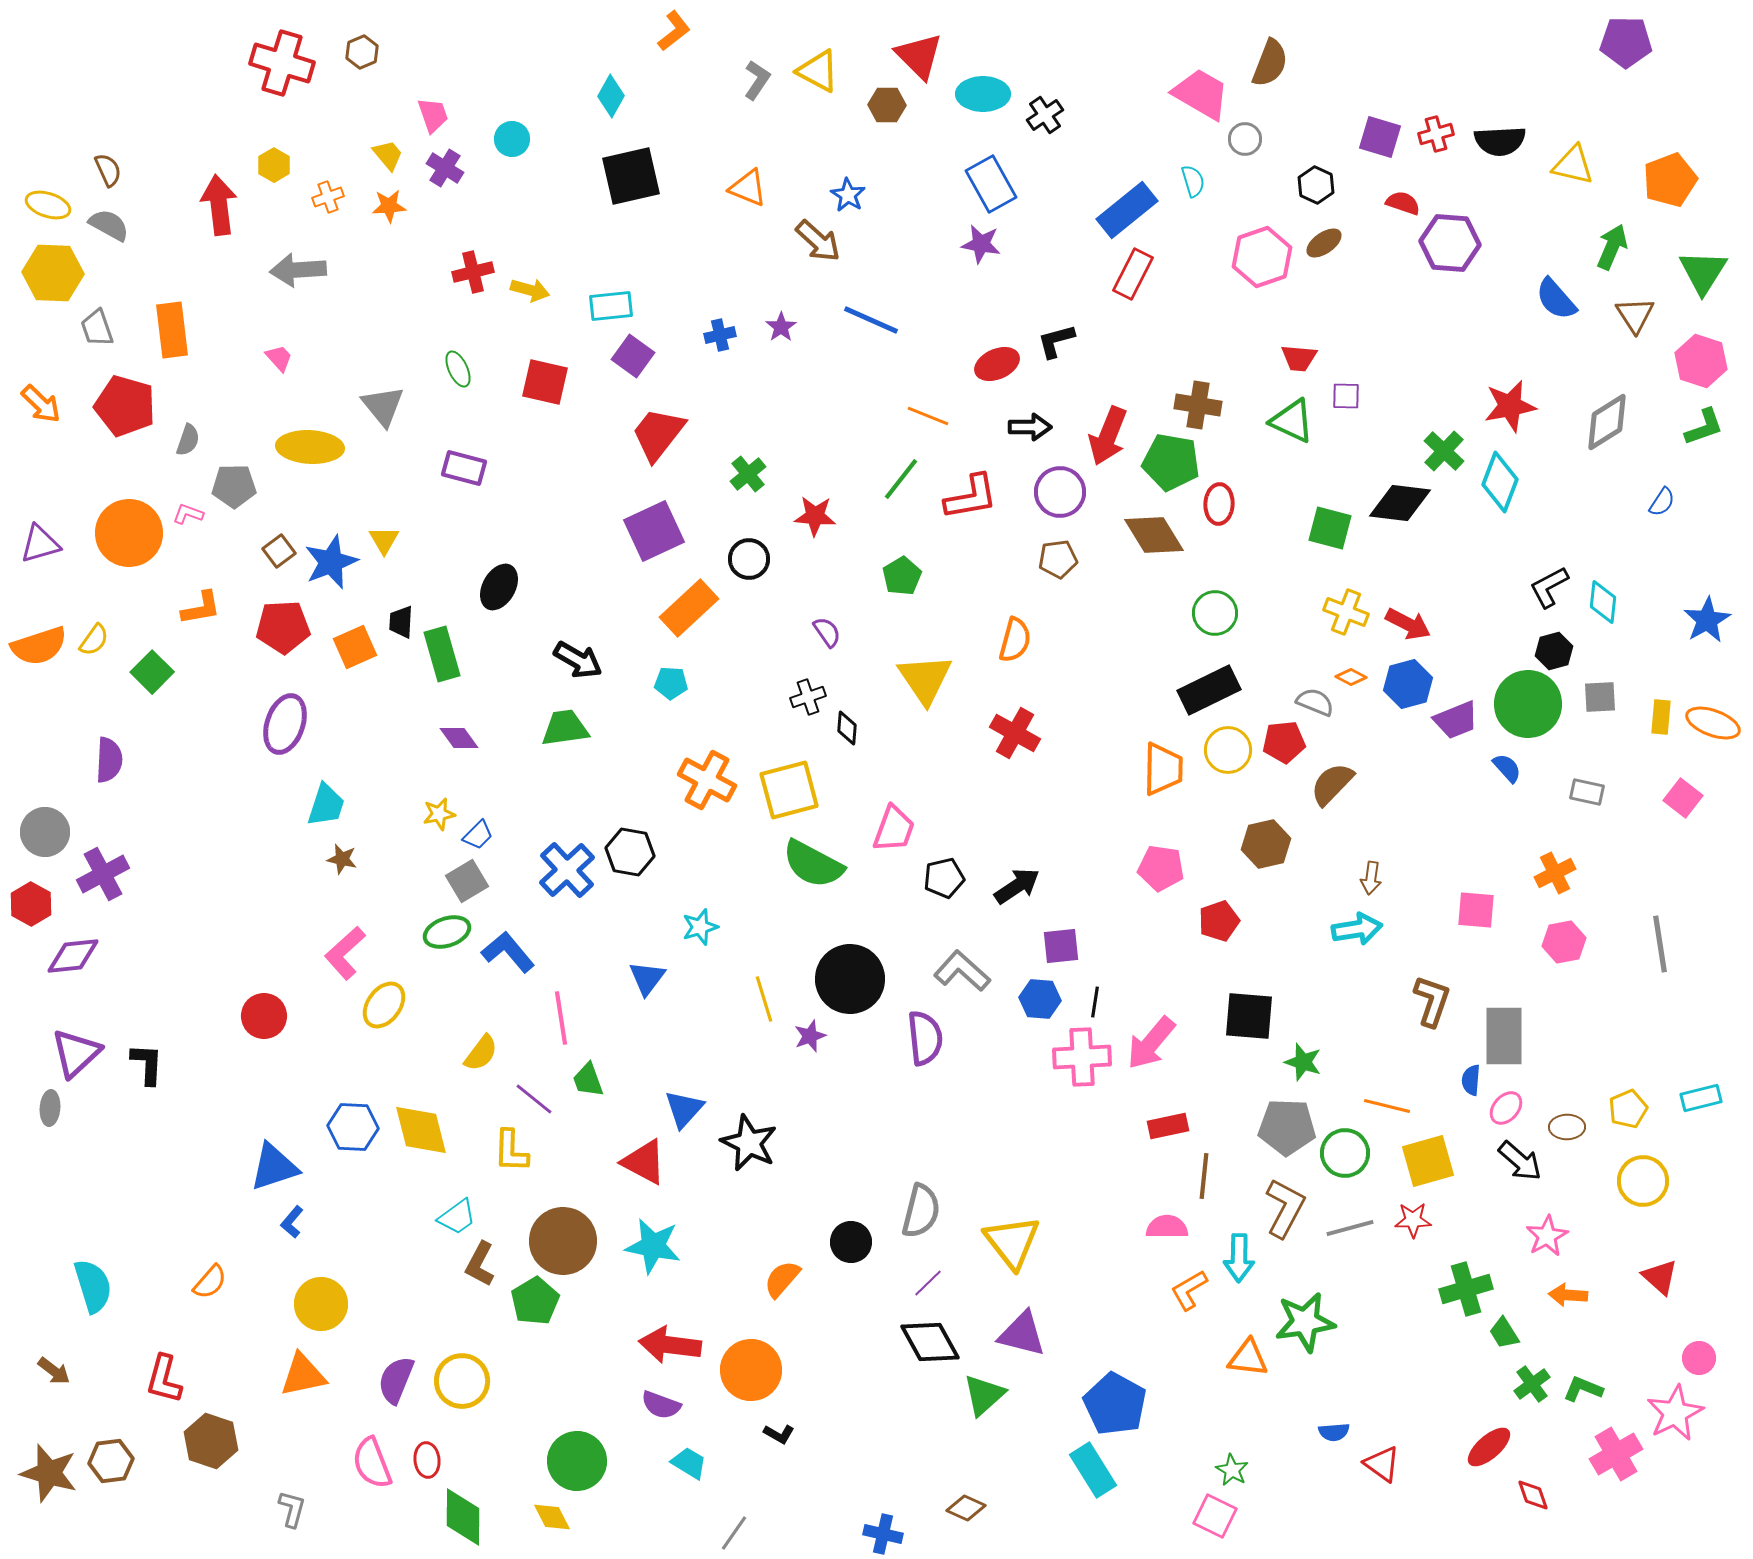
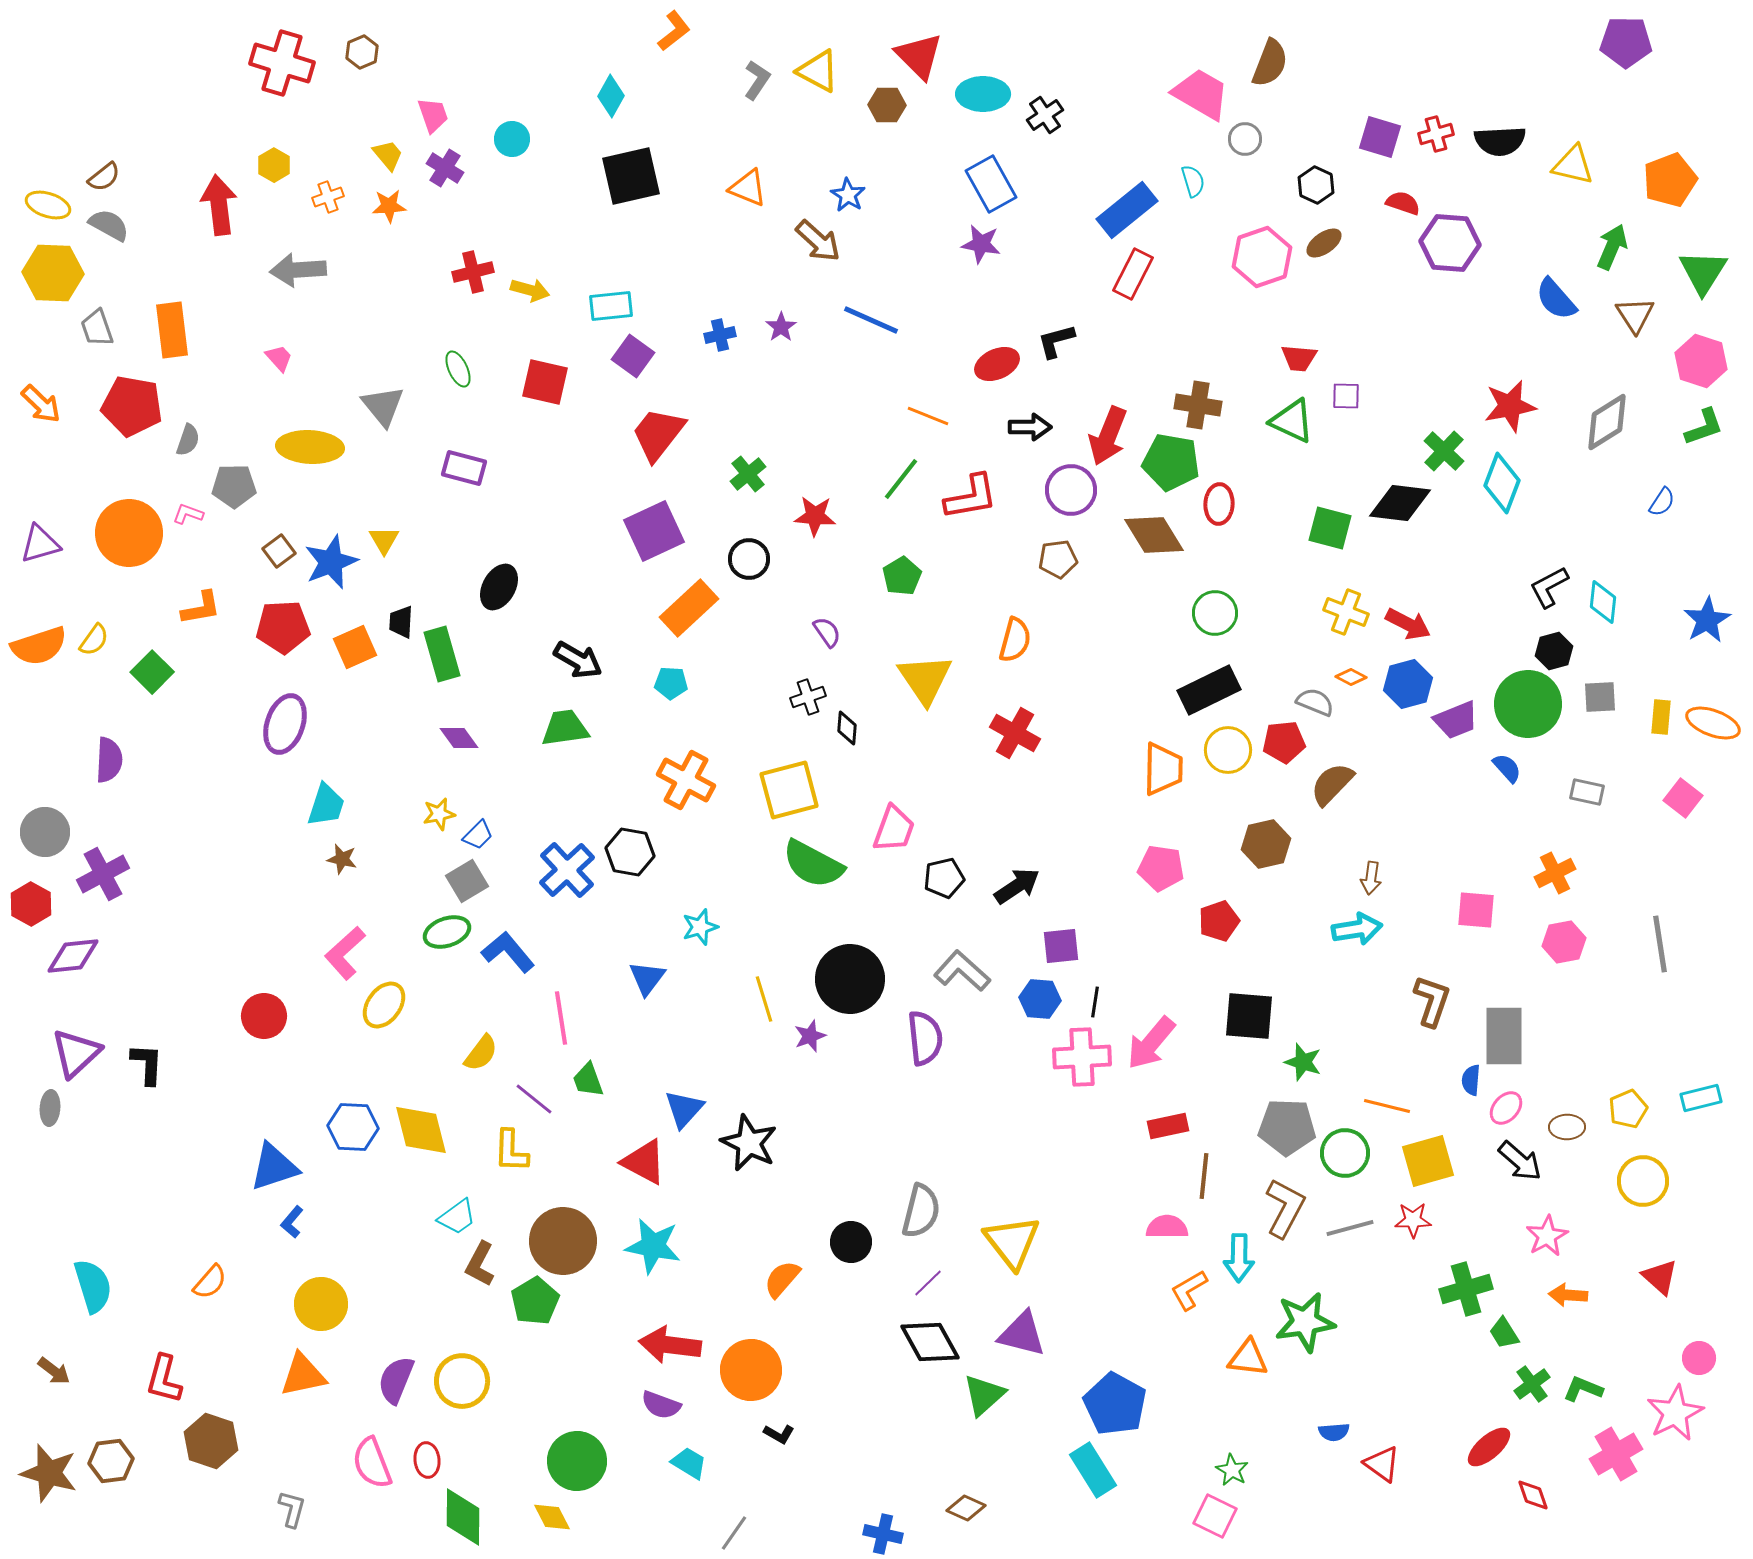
brown semicircle at (108, 170): moved 4 px left, 7 px down; rotated 76 degrees clockwise
red pentagon at (125, 406): moved 7 px right; rotated 6 degrees counterclockwise
cyan diamond at (1500, 482): moved 2 px right, 1 px down
purple circle at (1060, 492): moved 11 px right, 2 px up
orange cross at (707, 780): moved 21 px left
